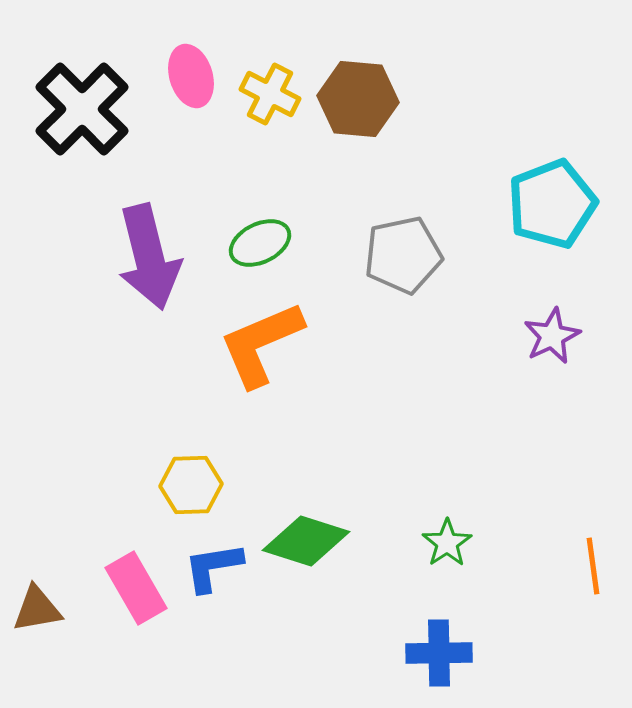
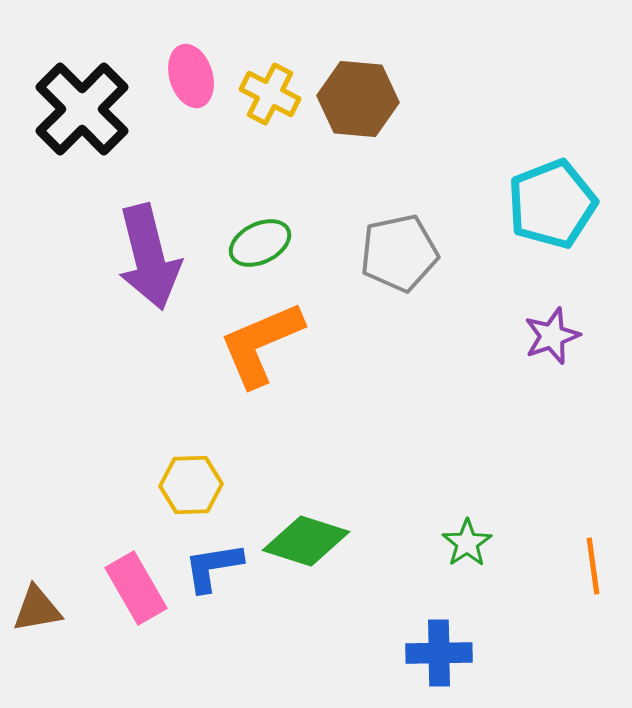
gray pentagon: moved 4 px left, 2 px up
purple star: rotated 6 degrees clockwise
green star: moved 20 px right
